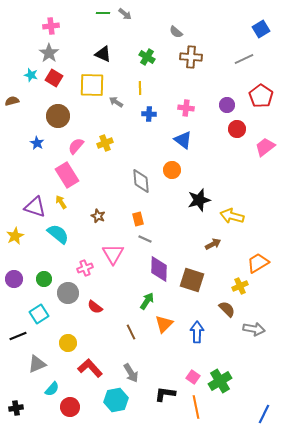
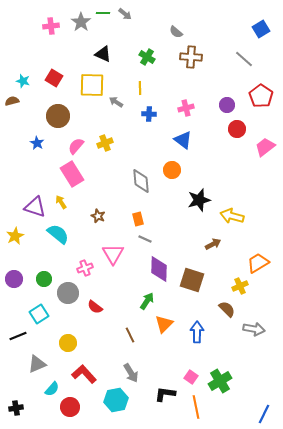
gray star at (49, 53): moved 32 px right, 31 px up
gray line at (244, 59): rotated 66 degrees clockwise
cyan star at (31, 75): moved 8 px left, 6 px down
pink cross at (186, 108): rotated 21 degrees counterclockwise
pink rectangle at (67, 175): moved 5 px right, 1 px up
brown line at (131, 332): moved 1 px left, 3 px down
red L-shape at (90, 368): moved 6 px left, 6 px down
pink square at (193, 377): moved 2 px left
